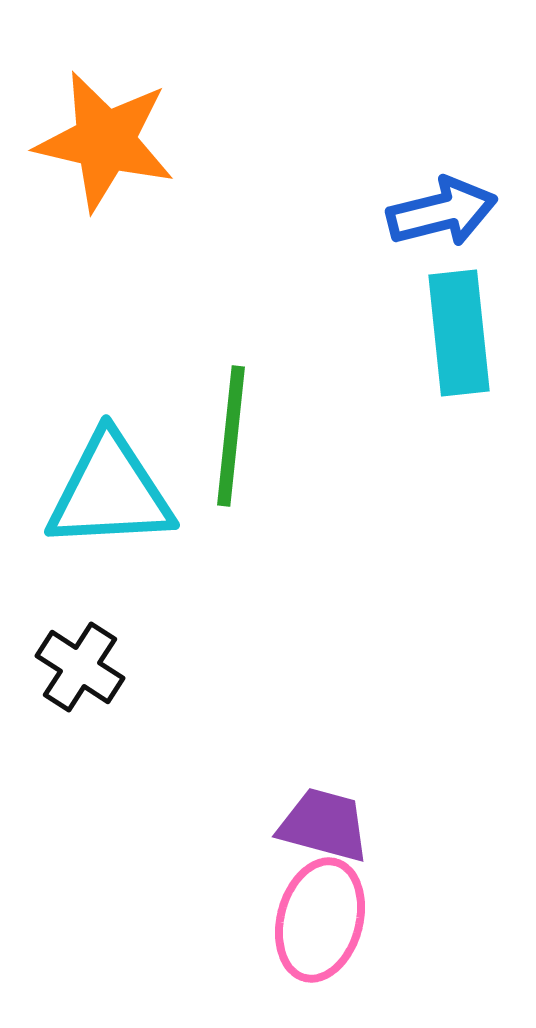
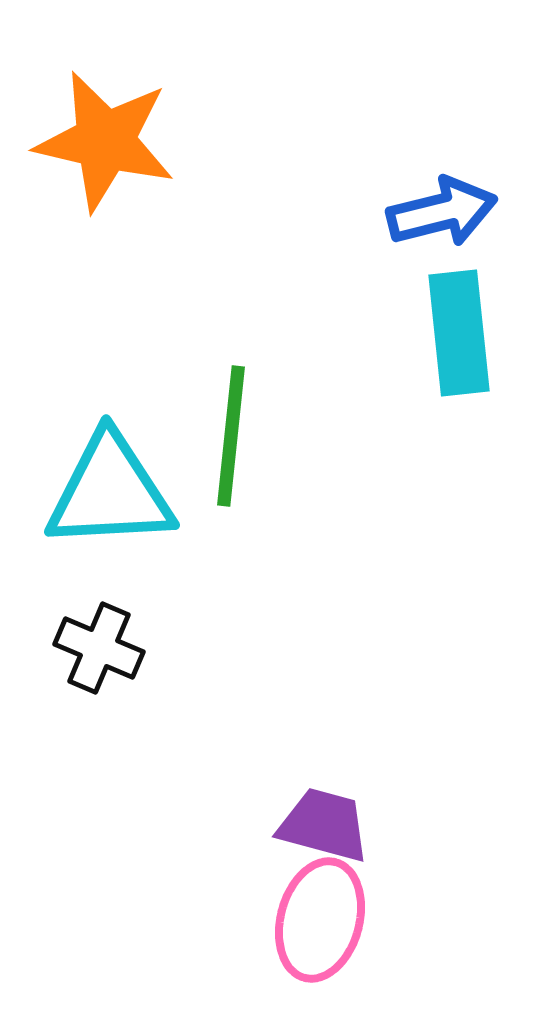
black cross: moved 19 px right, 19 px up; rotated 10 degrees counterclockwise
